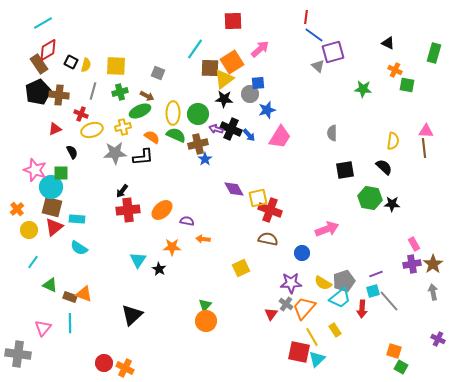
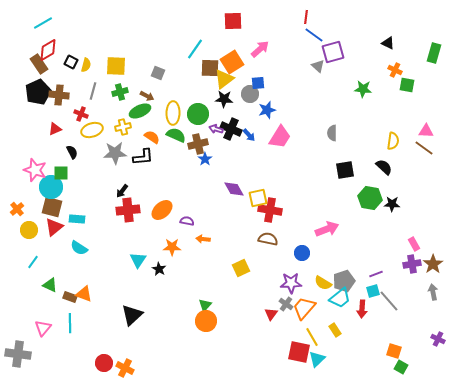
brown line at (424, 148): rotated 48 degrees counterclockwise
red cross at (270, 210): rotated 10 degrees counterclockwise
